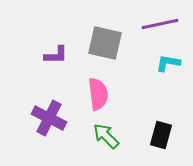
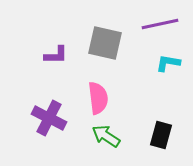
pink semicircle: moved 4 px down
green arrow: rotated 12 degrees counterclockwise
